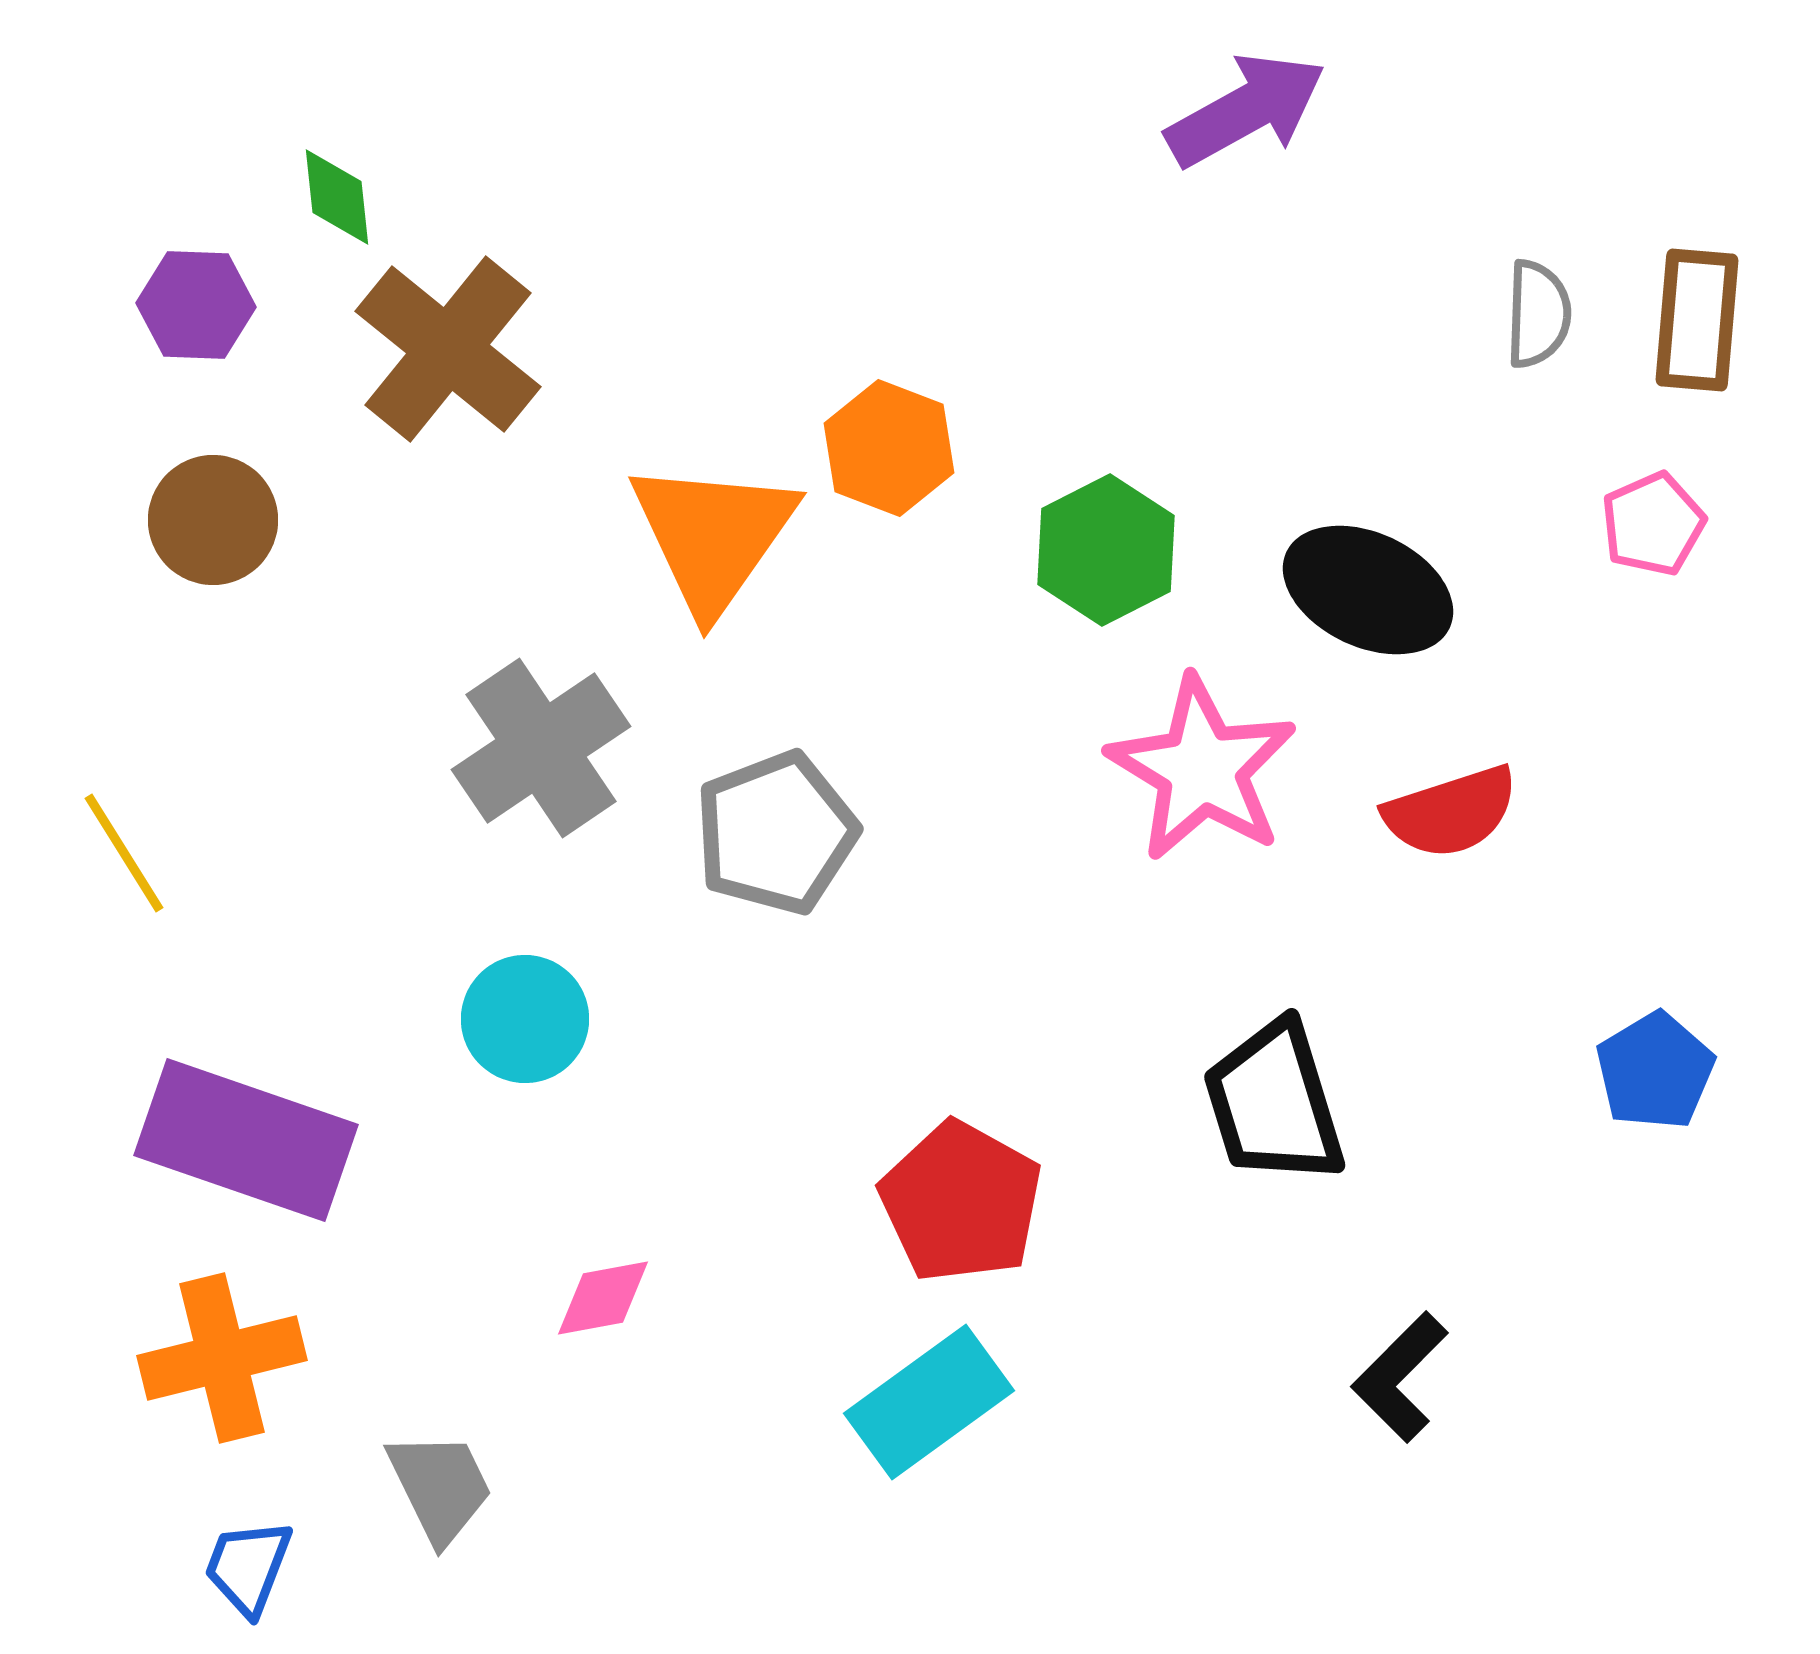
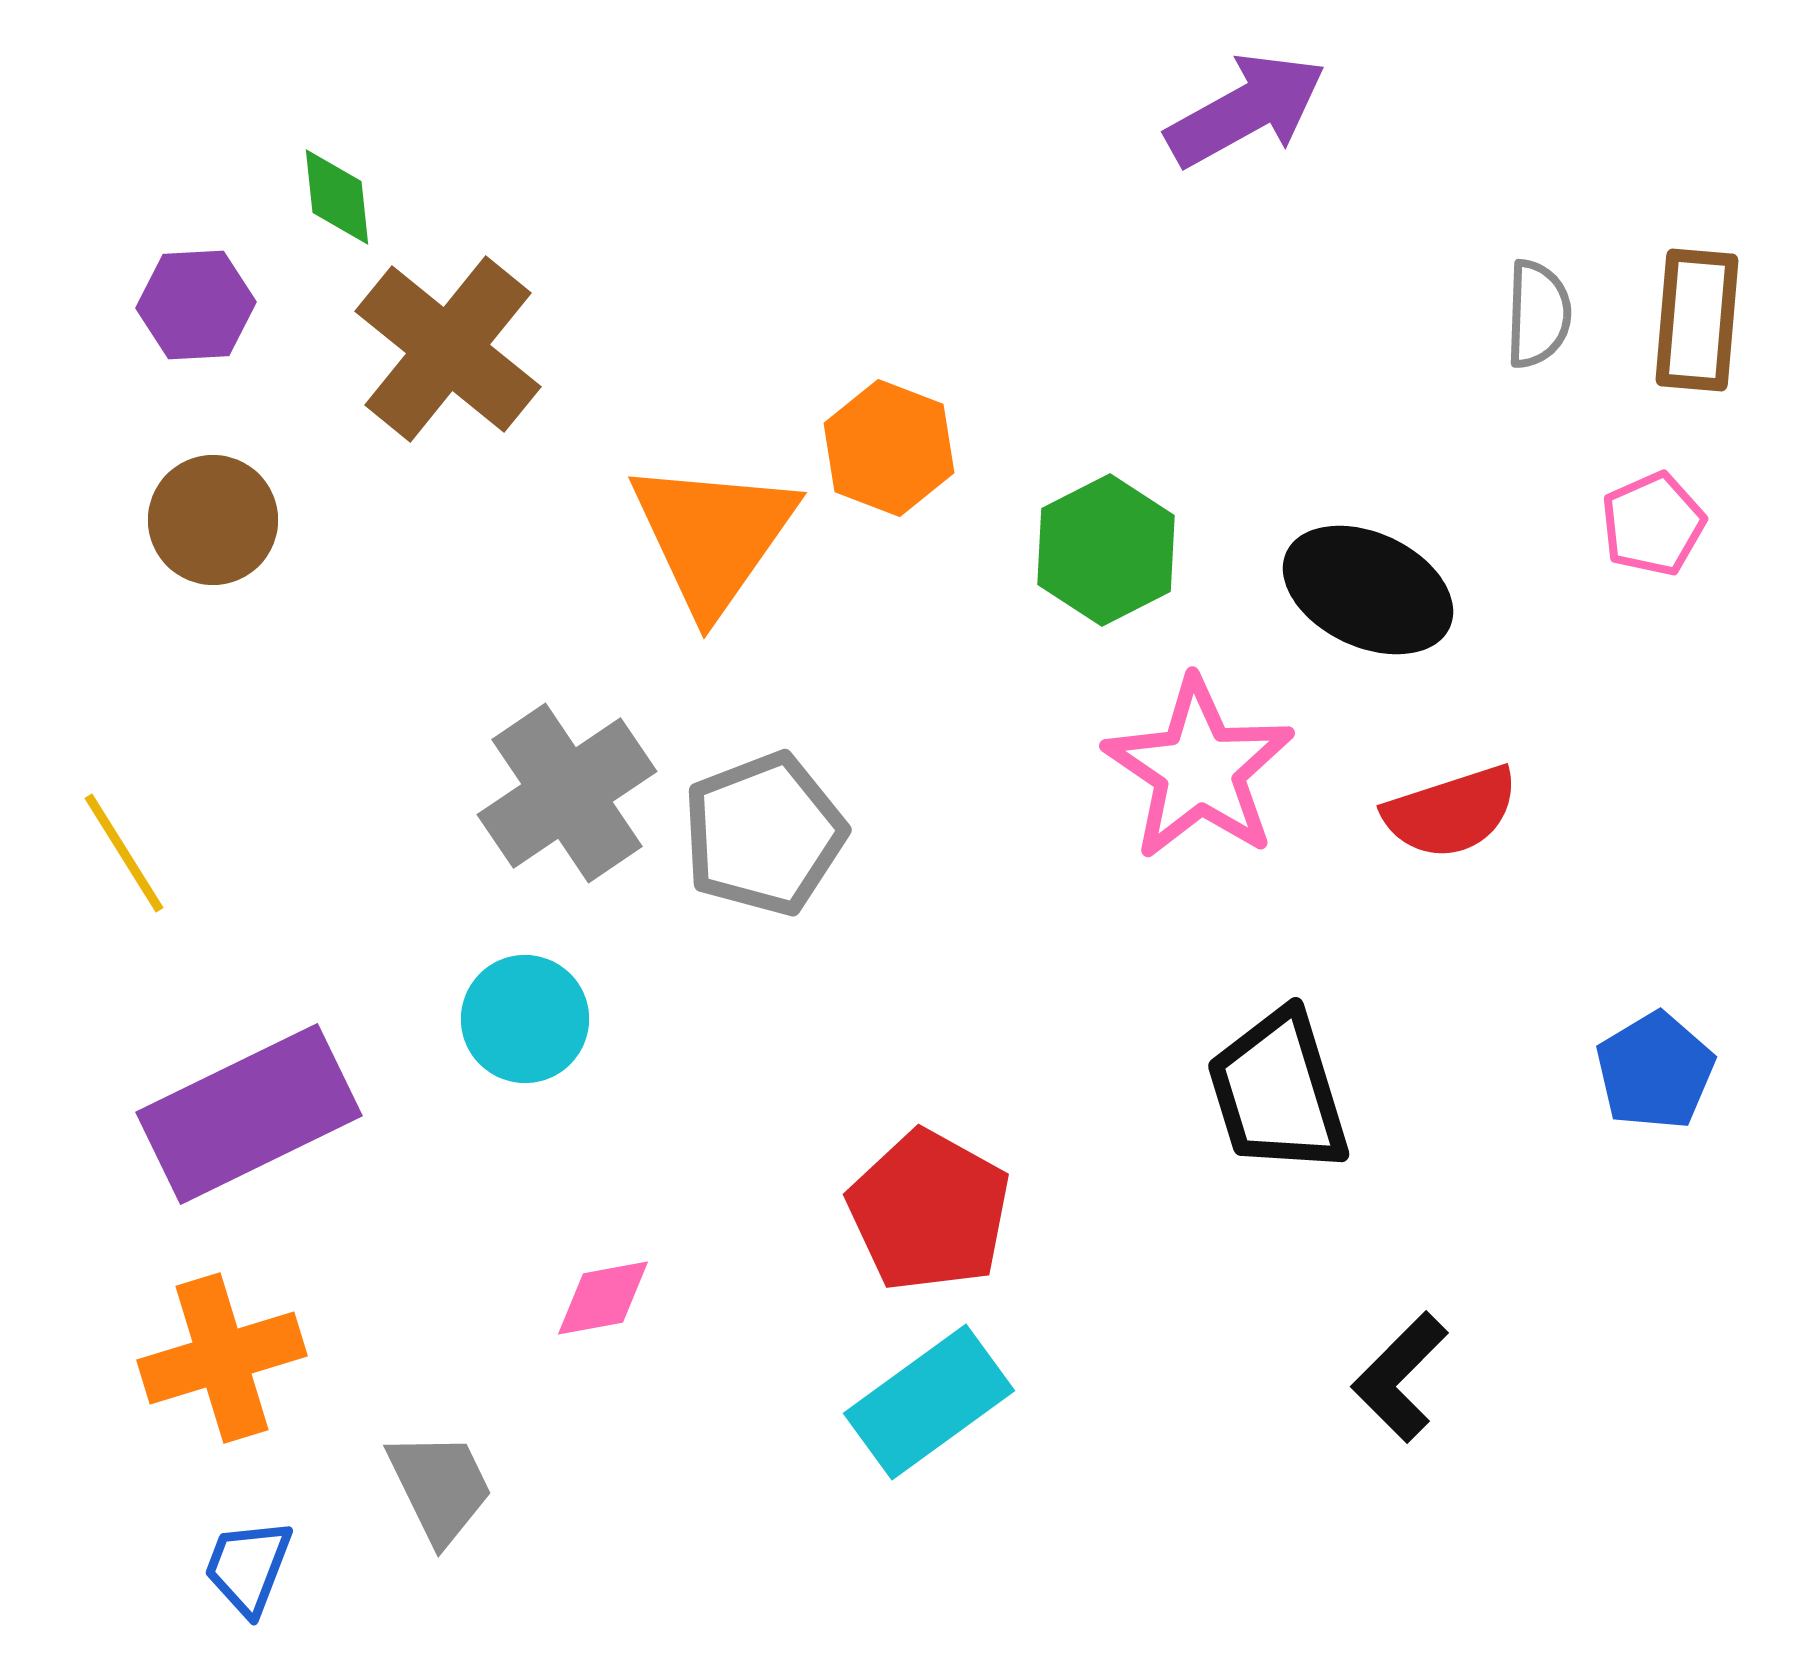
purple hexagon: rotated 5 degrees counterclockwise
gray cross: moved 26 px right, 45 px down
pink star: moved 3 px left; rotated 3 degrees clockwise
gray pentagon: moved 12 px left, 1 px down
black trapezoid: moved 4 px right, 11 px up
purple rectangle: moved 3 px right, 26 px up; rotated 45 degrees counterclockwise
red pentagon: moved 32 px left, 9 px down
orange cross: rotated 3 degrees counterclockwise
